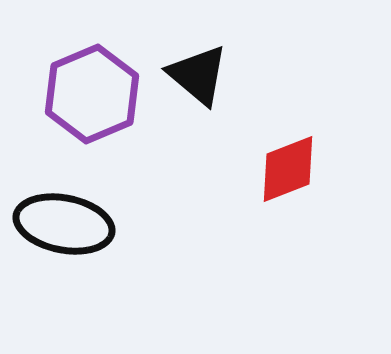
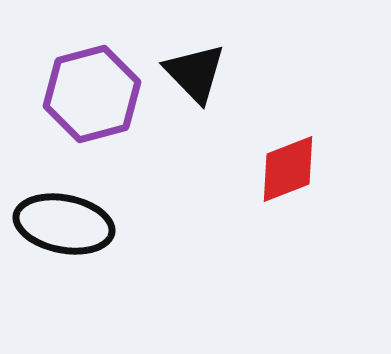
black triangle: moved 3 px left, 2 px up; rotated 6 degrees clockwise
purple hexagon: rotated 8 degrees clockwise
